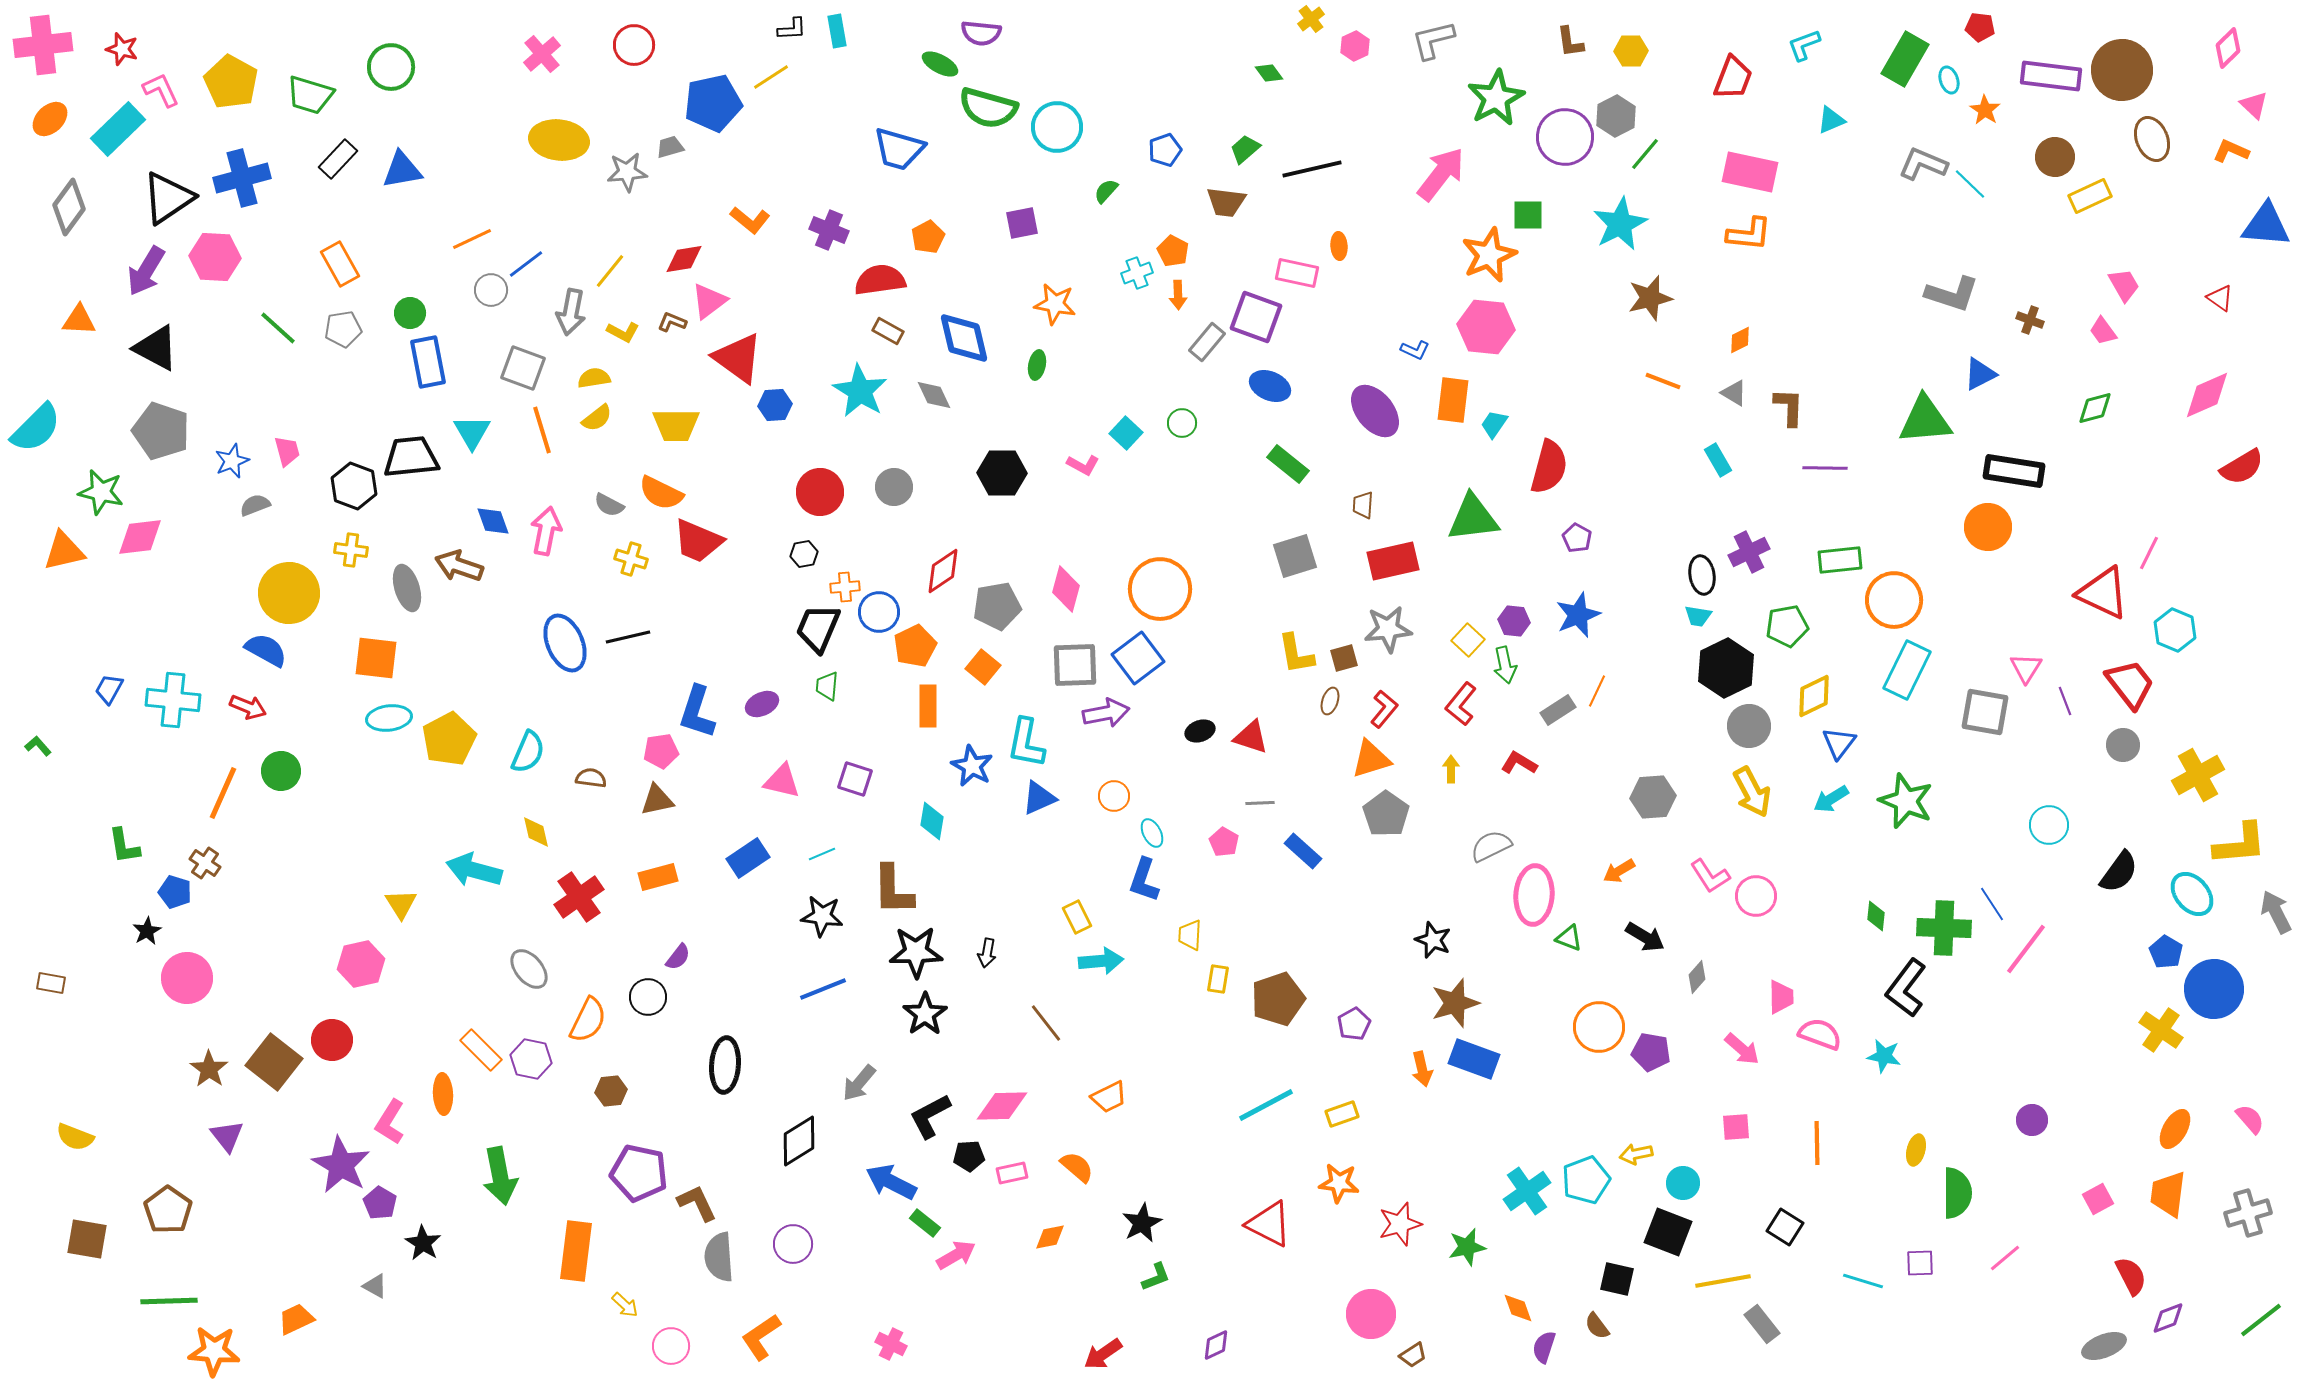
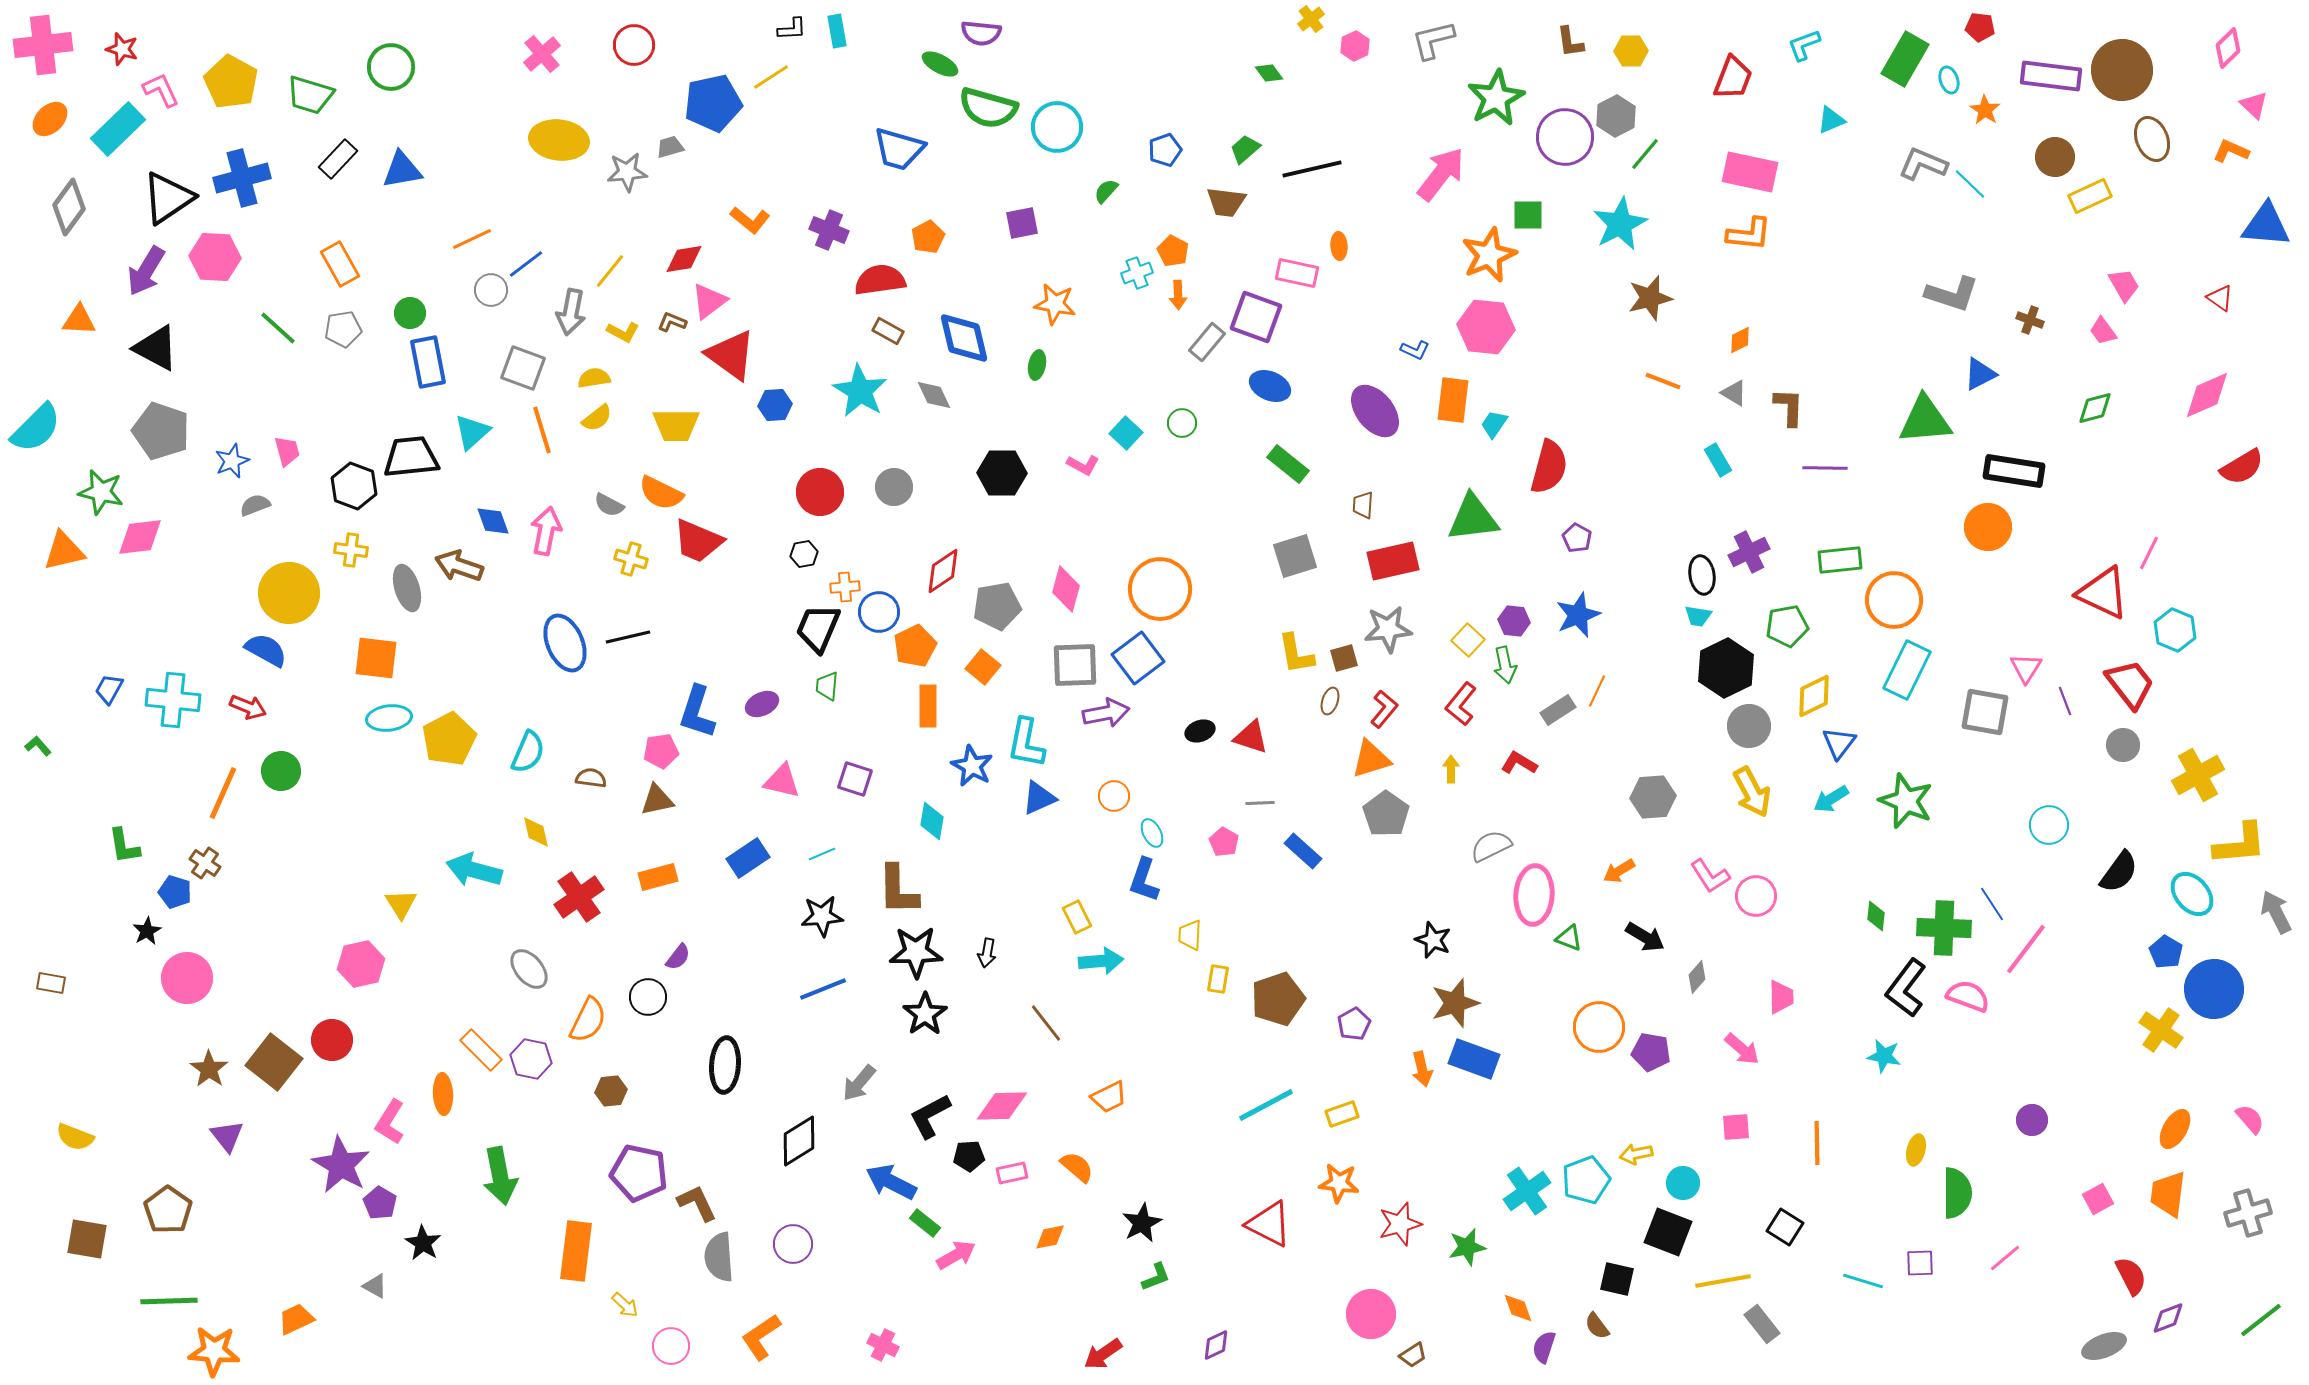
red triangle at (738, 358): moved 7 px left, 3 px up
cyan triangle at (472, 432): rotated 18 degrees clockwise
brown L-shape at (893, 890): moved 5 px right
black star at (822, 916): rotated 12 degrees counterclockwise
pink semicircle at (1820, 1034): moved 148 px right, 38 px up
pink cross at (891, 1344): moved 8 px left, 1 px down
